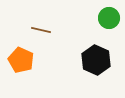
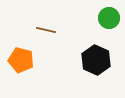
brown line: moved 5 px right
orange pentagon: rotated 10 degrees counterclockwise
